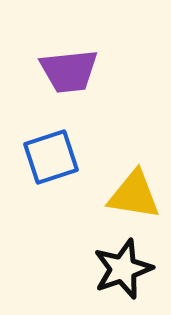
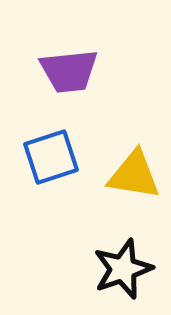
yellow triangle: moved 20 px up
